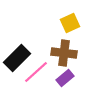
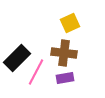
pink line: rotated 20 degrees counterclockwise
purple rectangle: rotated 30 degrees clockwise
